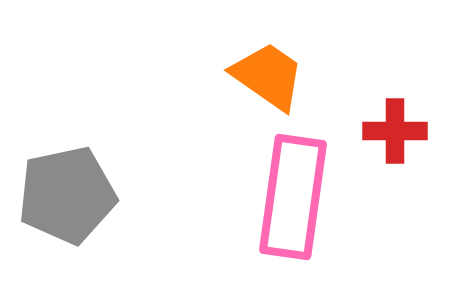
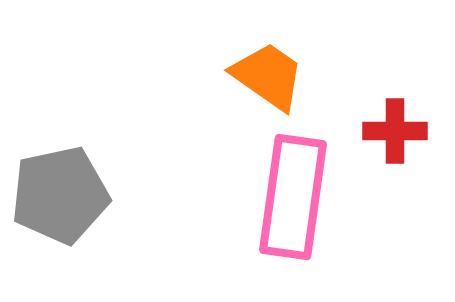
gray pentagon: moved 7 px left
